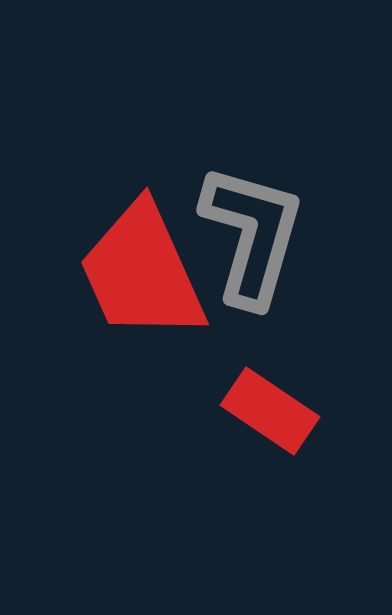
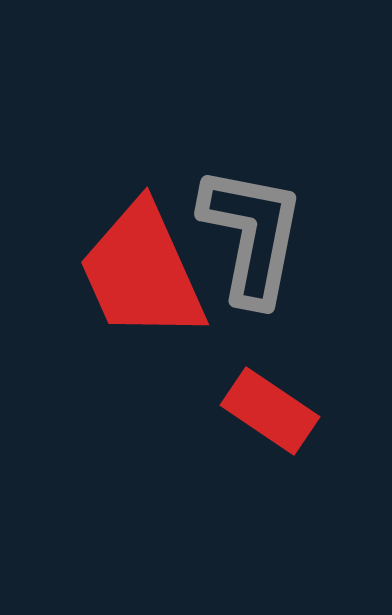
gray L-shape: rotated 5 degrees counterclockwise
